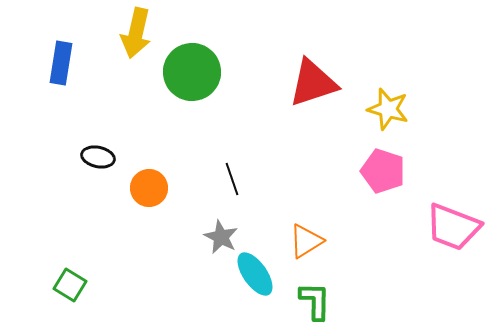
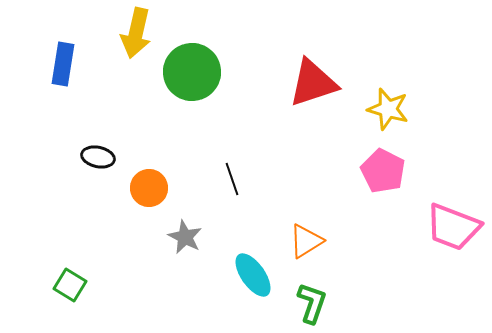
blue rectangle: moved 2 px right, 1 px down
pink pentagon: rotated 9 degrees clockwise
gray star: moved 36 px left
cyan ellipse: moved 2 px left, 1 px down
green L-shape: moved 3 px left, 2 px down; rotated 18 degrees clockwise
